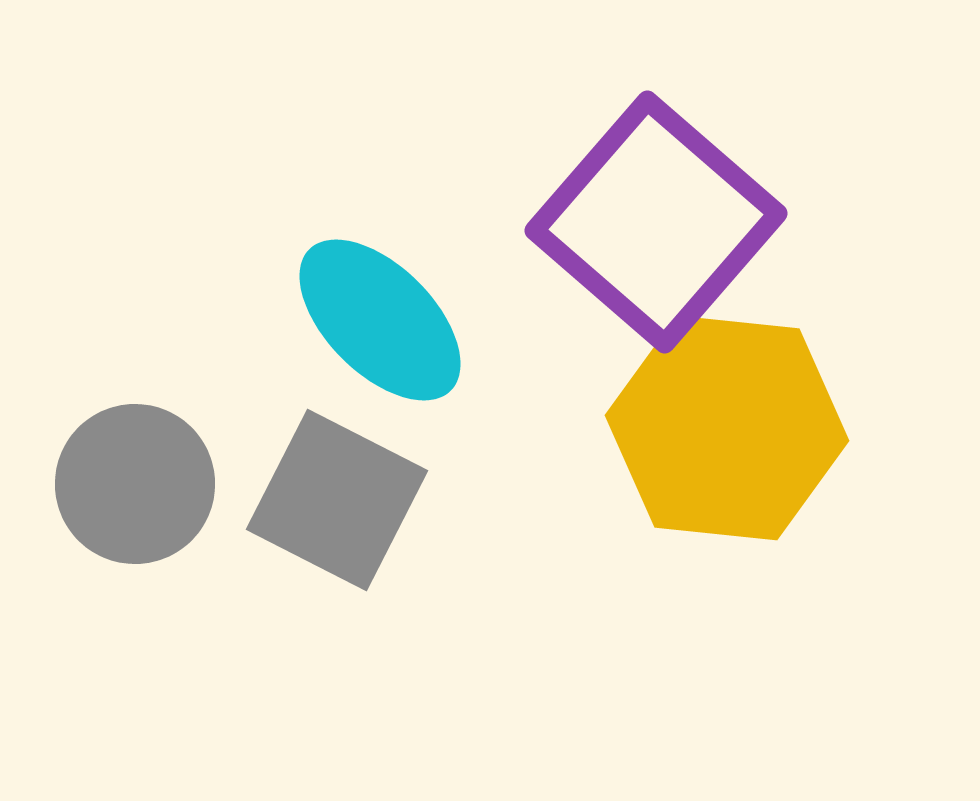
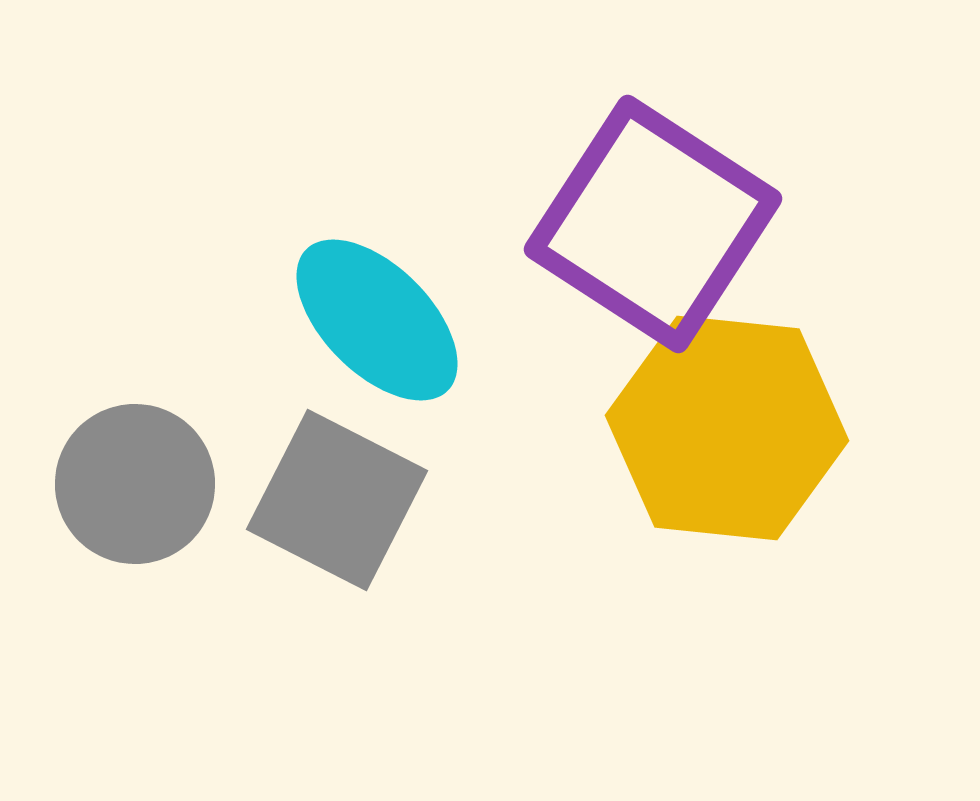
purple square: moved 3 px left, 2 px down; rotated 8 degrees counterclockwise
cyan ellipse: moved 3 px left
